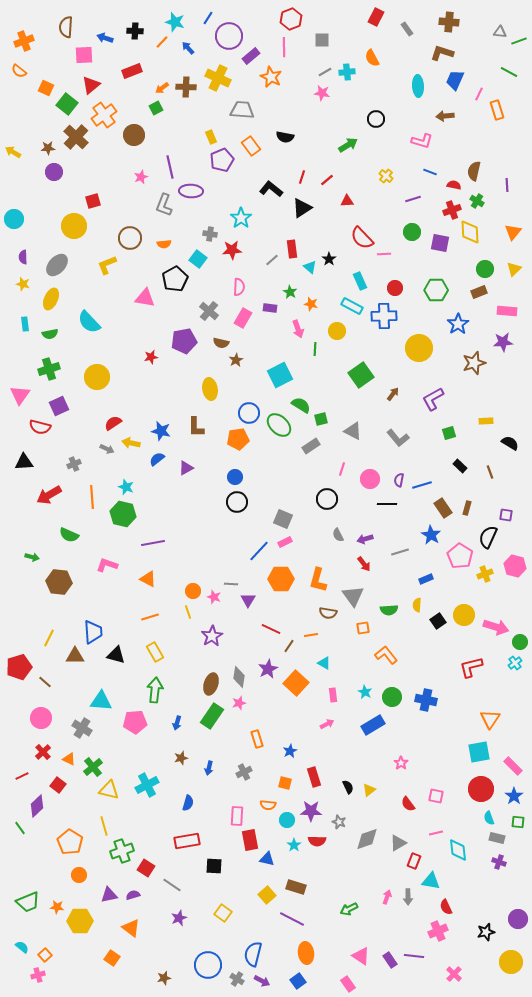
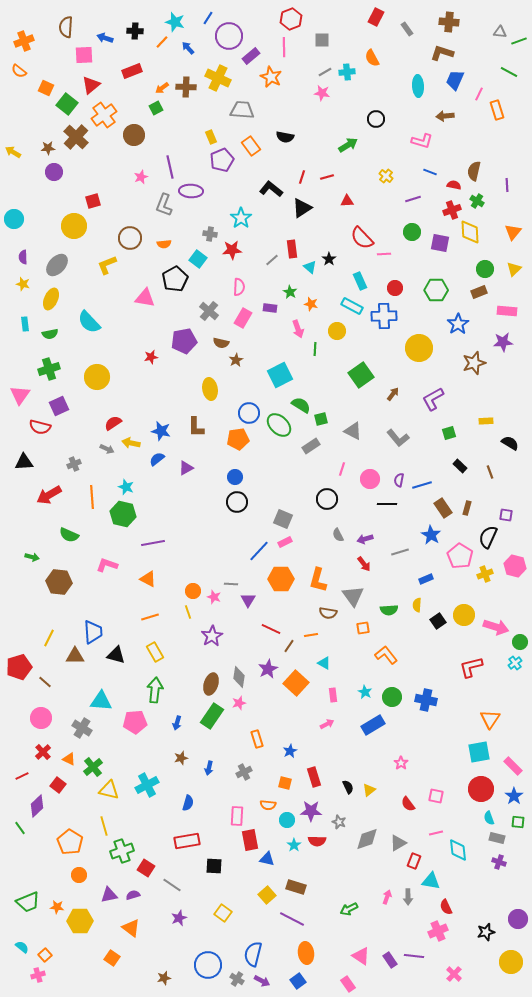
red line at (327, 180): moved 3 px up; rotated 24 degrees clockwise
